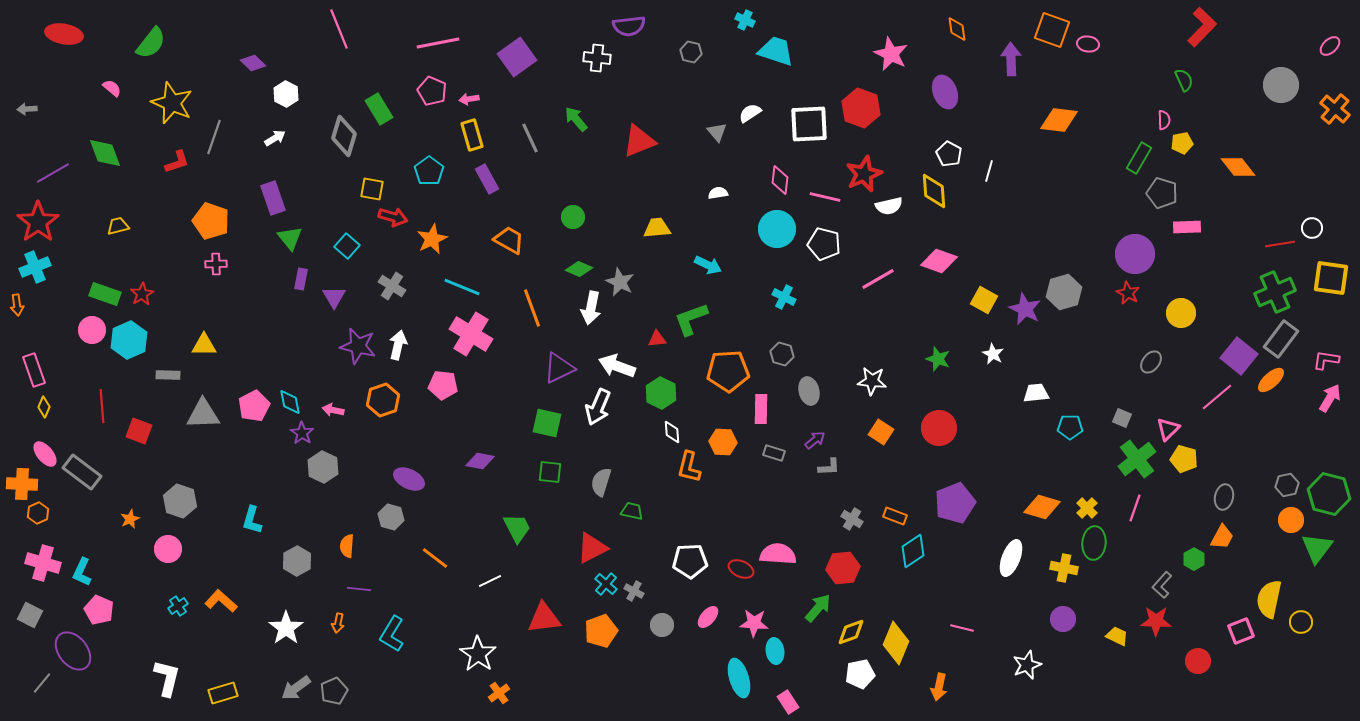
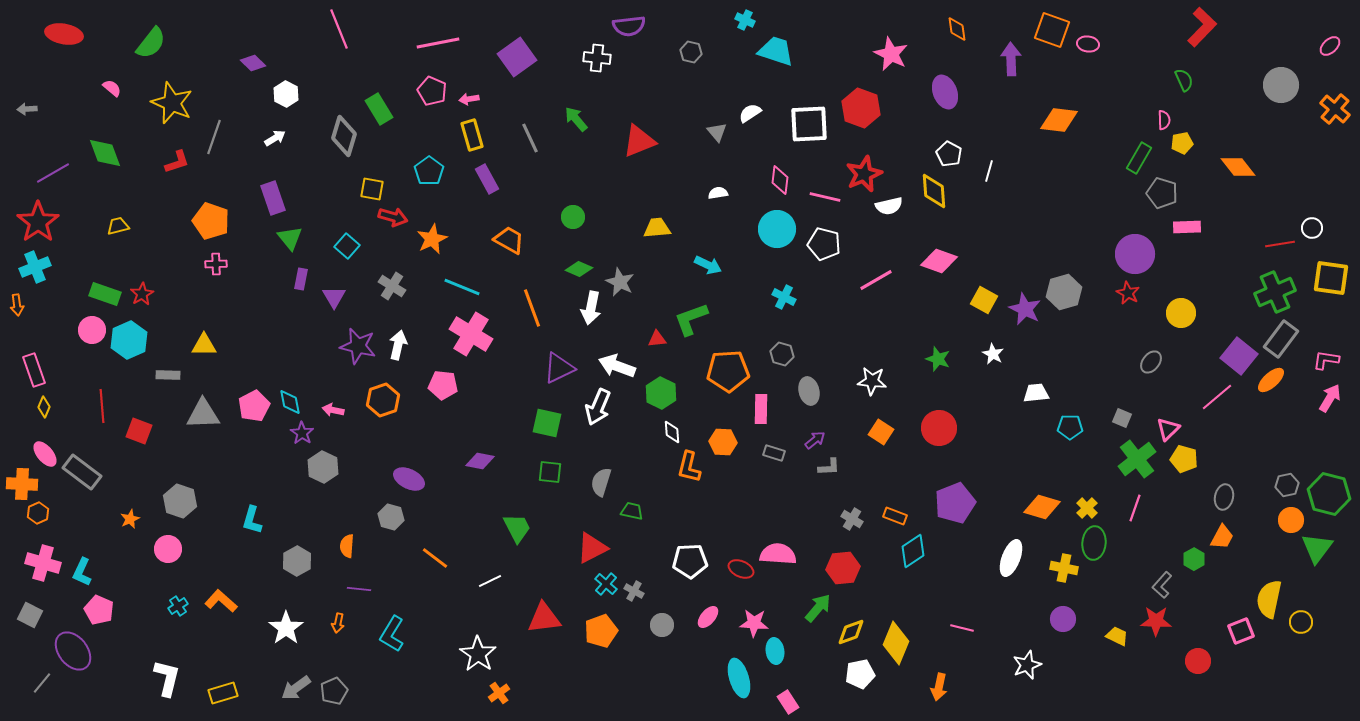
pink line at (878, 279): moved 2 px left, 1 px down
